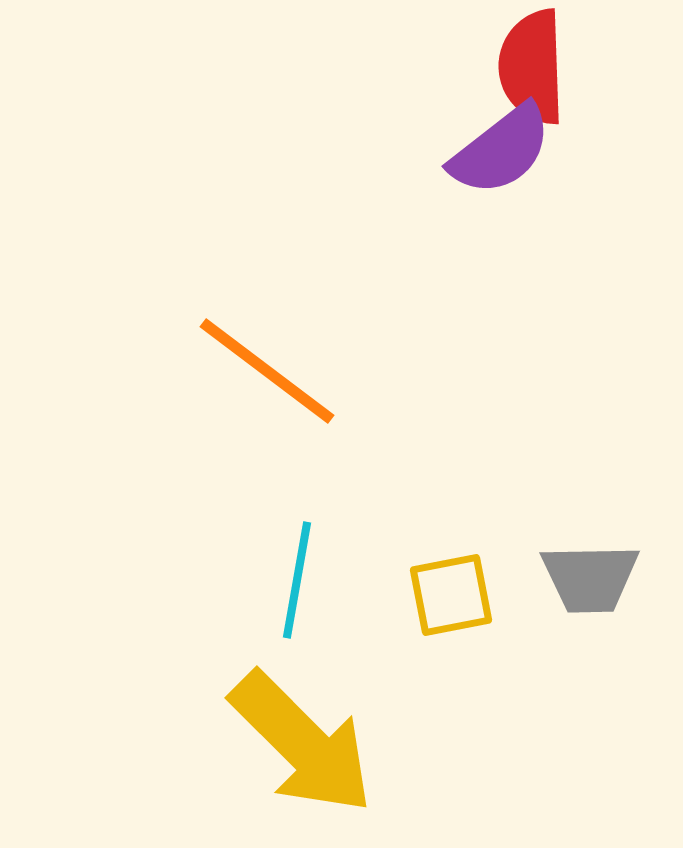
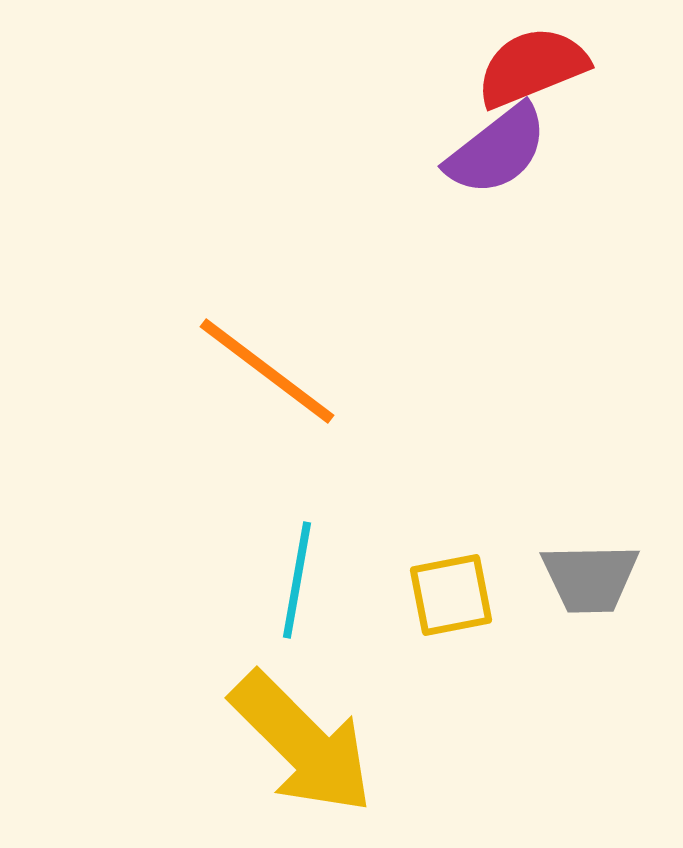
red semicircle: rotated 70 degrees clockwise
purple semicircle: moved 4 px left
